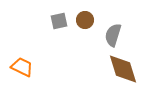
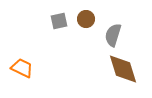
brown circle: moved 1 px right, 1 px up
orange trapezoid: moved 1 px down
